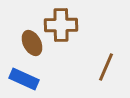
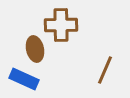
brown ellipse: moved 3 px right, 6 px down; rotated 15 degrees clockwise
brown line: moved 1 px left, 3 px down
